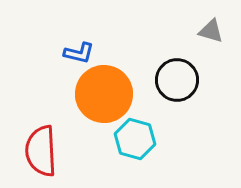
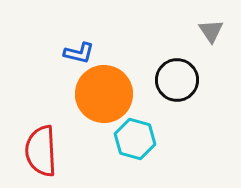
gray triangle: rotated 40 degrees clockwise
